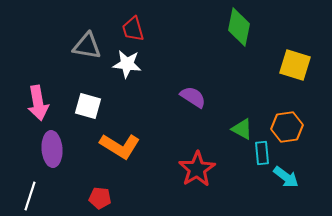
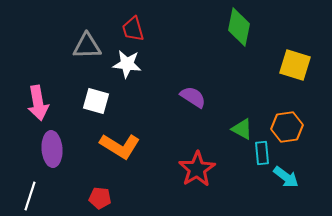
gray triangle: rotated 12 degrees counterclockwise
white square: moved 8 px right, 5 px up
